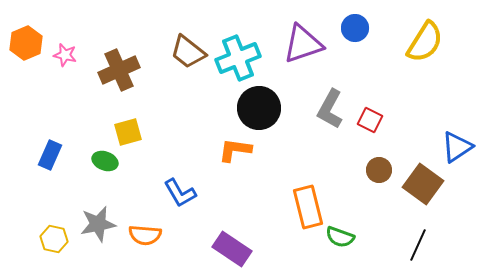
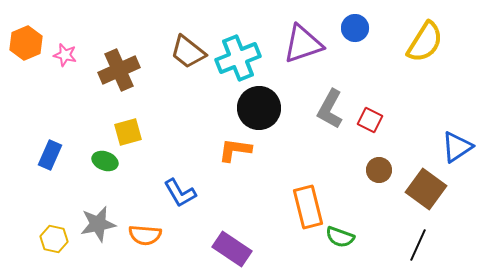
brown square: moved 3 px right, 5 px down
